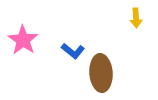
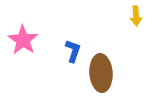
yellow arrow: moved 2 px up
blue L-shape: rotated 110 degrees counterclockwise
